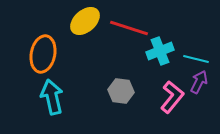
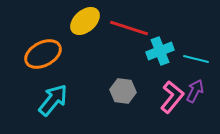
orange ellipse: rotated 51 degrees clockwise
purple arrow: moved 4 px left, 9 px down
gray hexagon: moved 2 px right
cyan arrow: moved 1 px right, 3 px down; rotated 52 degrees clockwise
